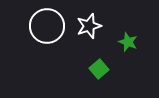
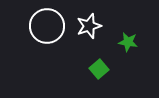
green star: rotated 12 degrees counterclockwise
